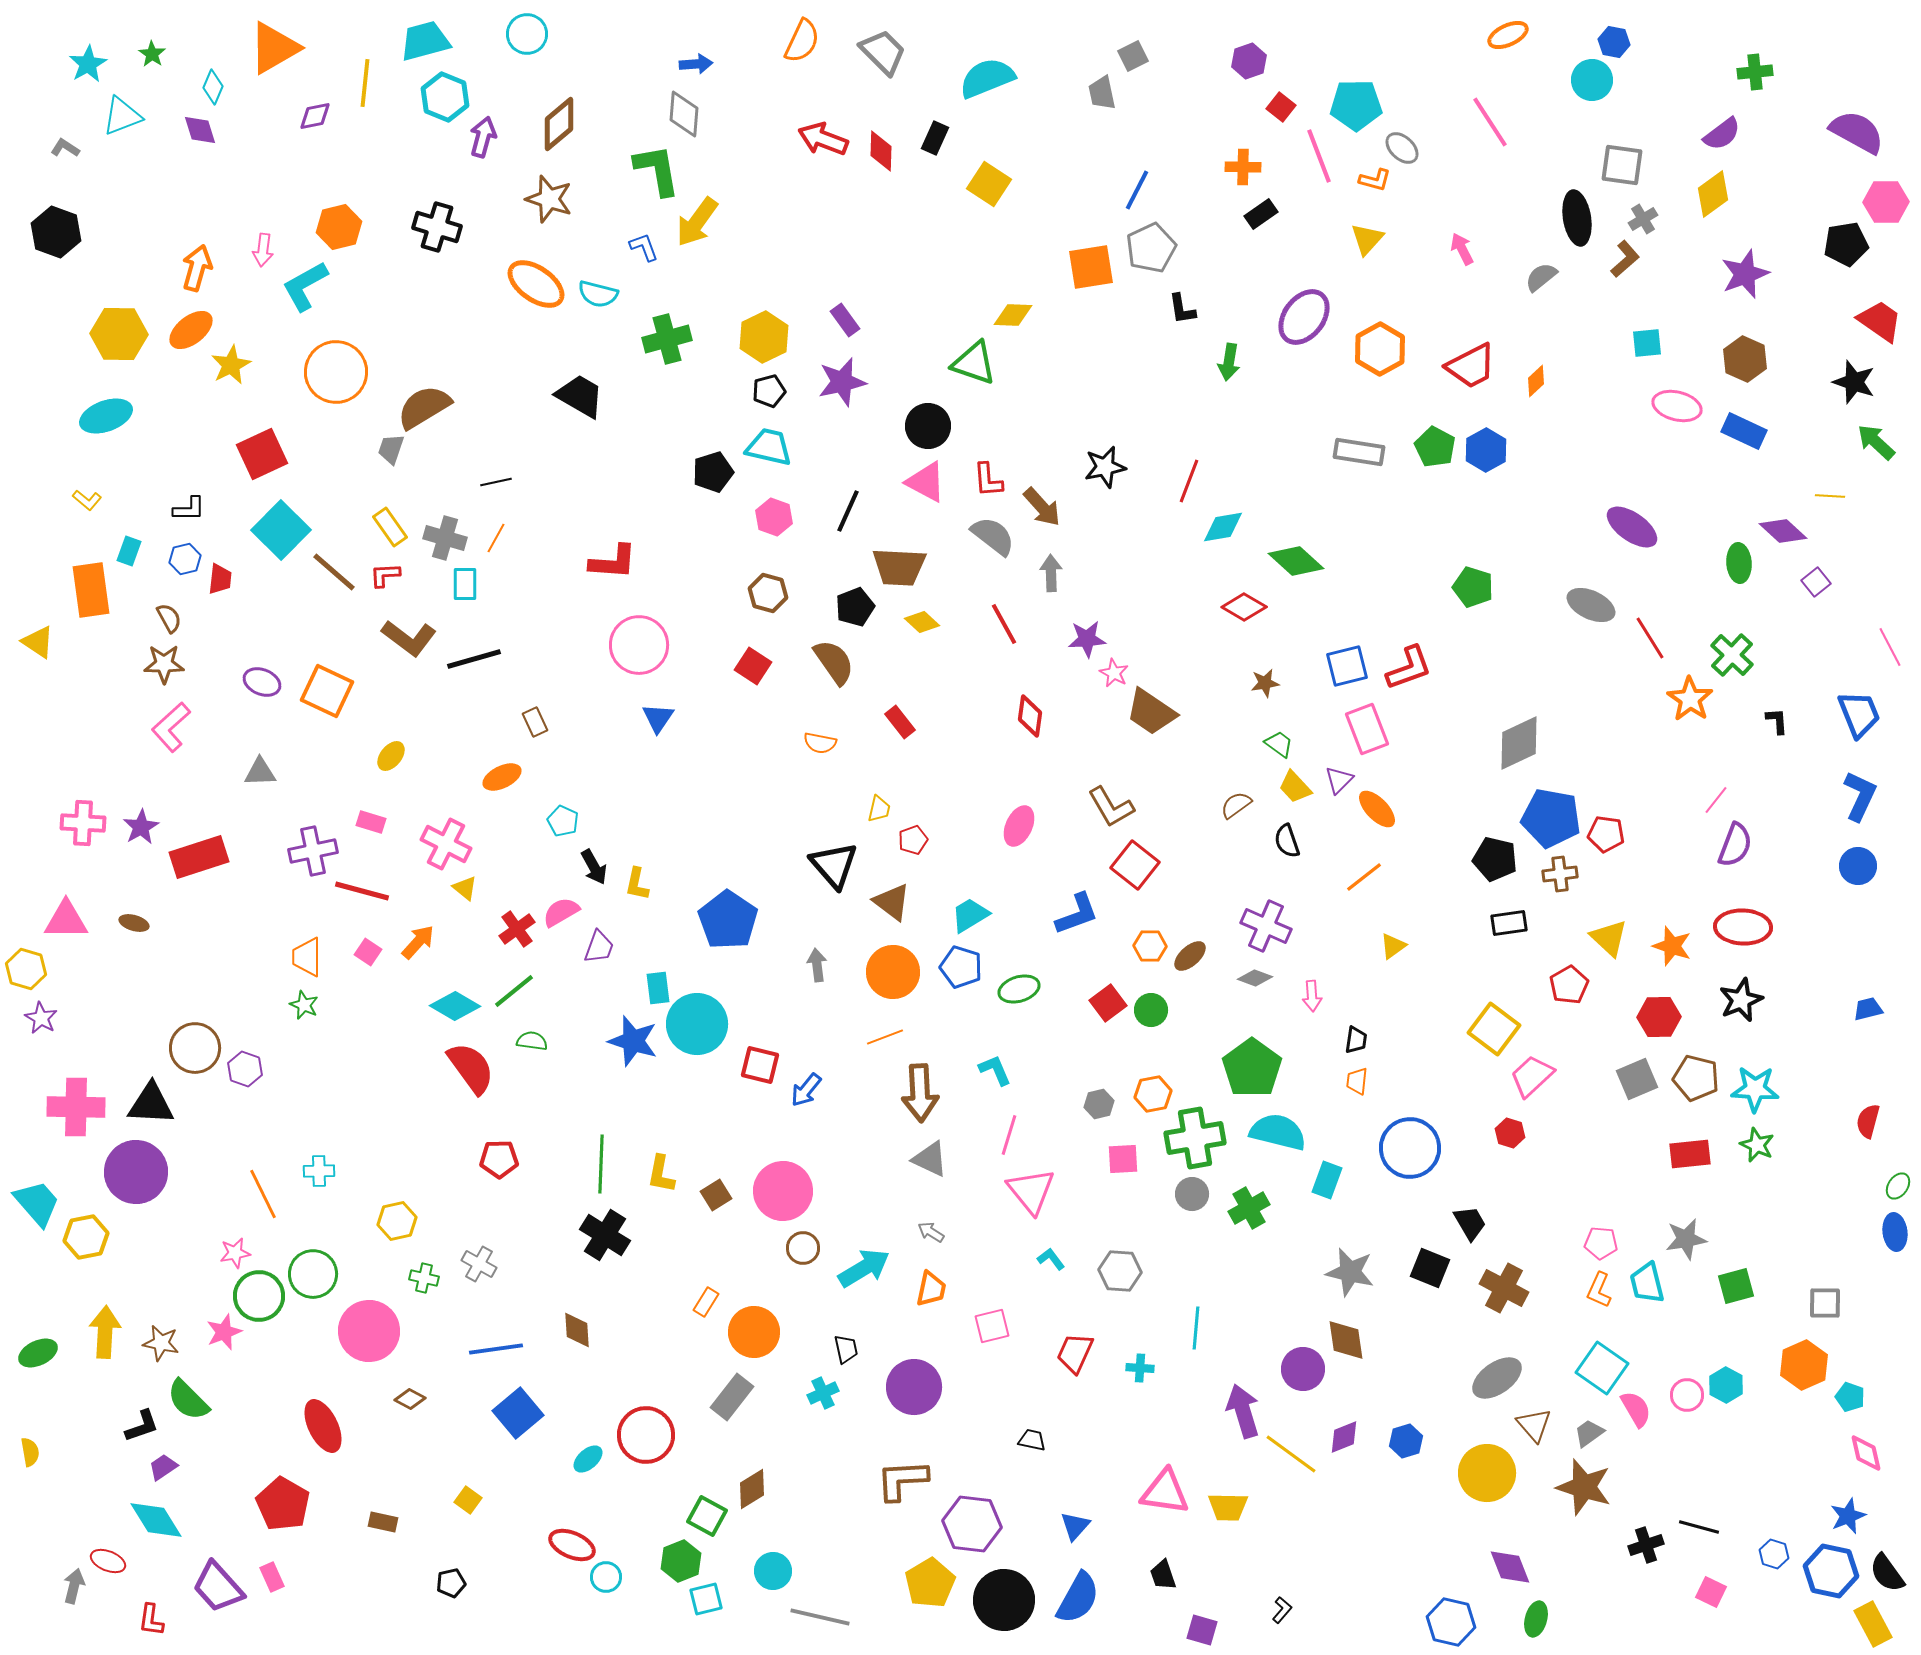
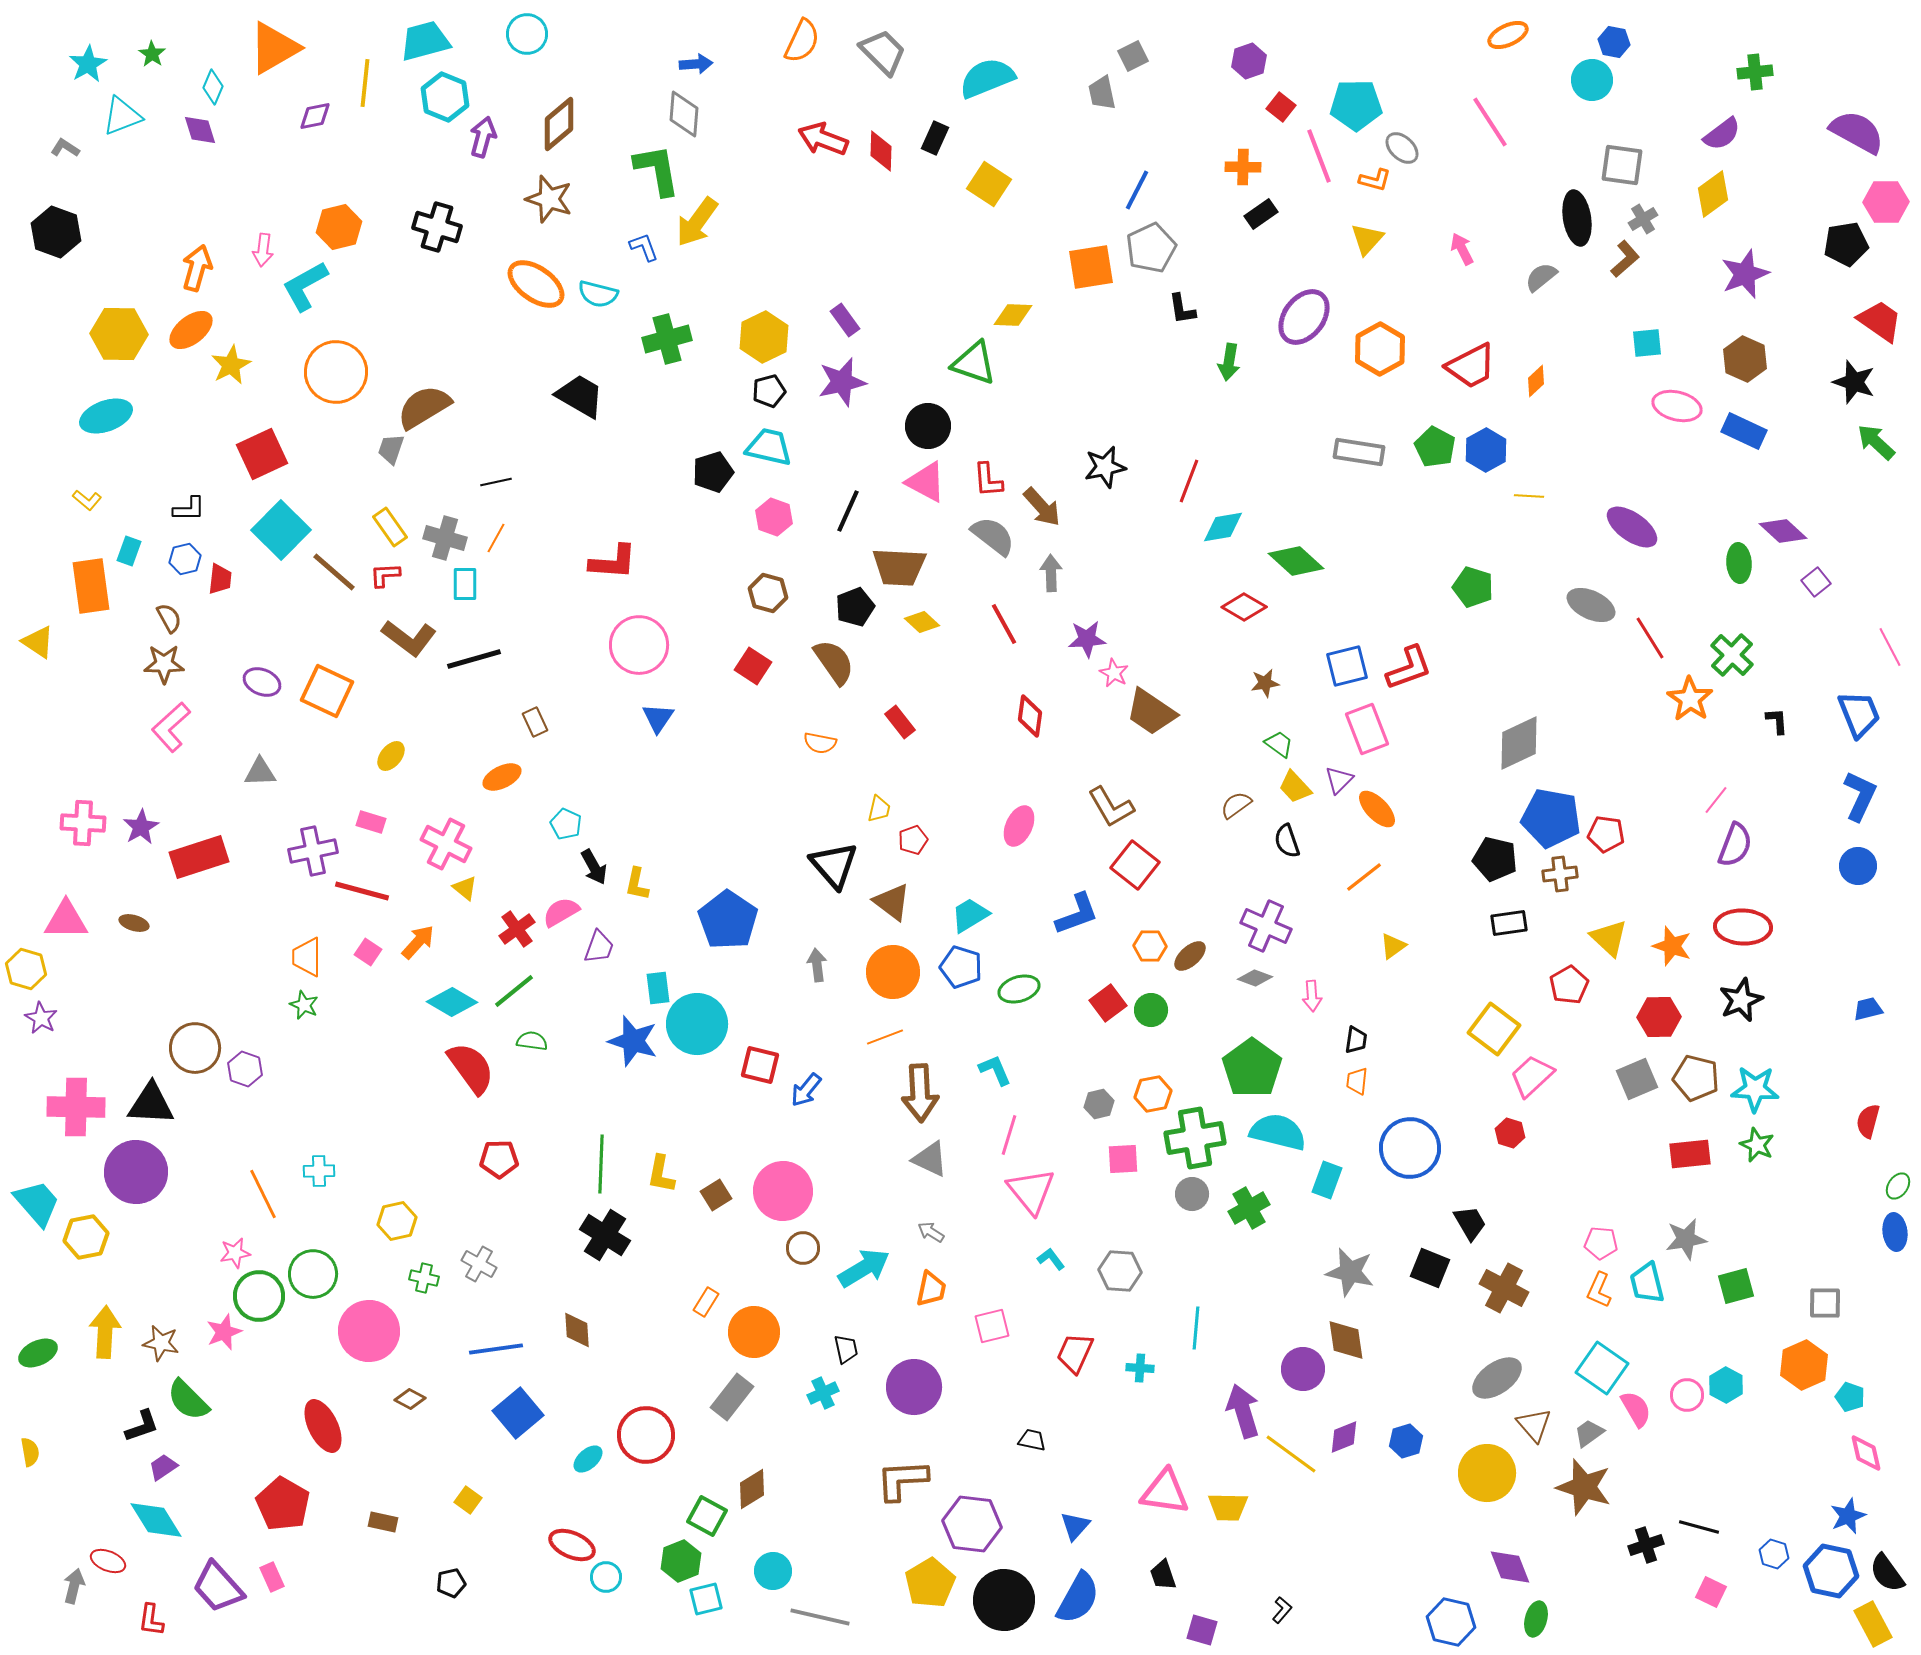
yellow line at (1830, 496): moved 301 px left
orange rectangle at (91, 590): moved 4 px up
cyan pentagon at (563, 821): moved 3 px right, 3 px down
cyan diamond at (455, 1006): moved 3 px left, 4 px up
